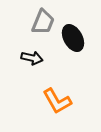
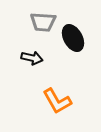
gray trapezoid: rotated 72 degrees clockwise
